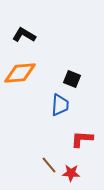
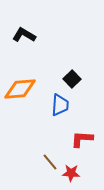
orange diamond: moved 16 px down
black square: rotated 24 degrees clockwise
brown line: moved 1 px right, 3 px up
